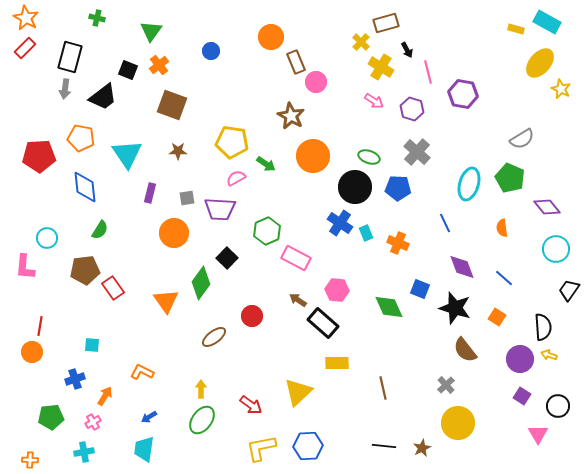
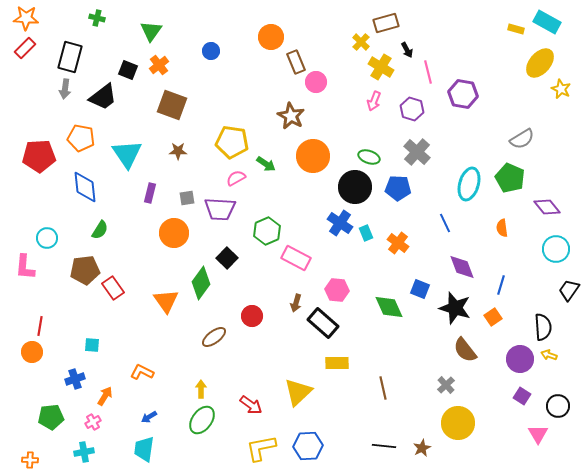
orange star at (26, 18): rotated 25 degrees counterclockwise
pink arrow at (374, 101): rotated 78 degrees clockwise
orange cross at (398, 243): rotated 15 degrees clockwise
blue line at (504, 278): moved 3 px left, 7 px down; rotated 66 degrees clockwise
brown arrow at (298, 300): moved 2 px left, 3 px down; rotated 108 degrees counterclockwise
orange square at (497, 317): moved 4 px left; rotated 24 degrees clockwise
